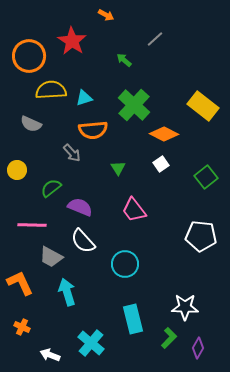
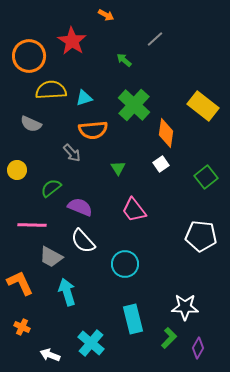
orange diamond: moved 2 px right, 1 px up; rotated 72 degrees clockwise
